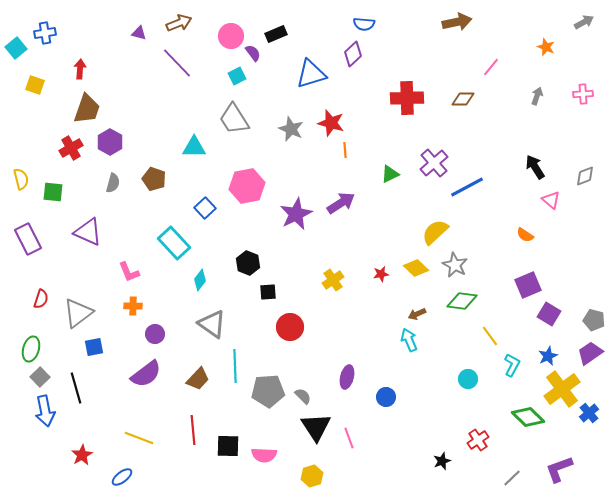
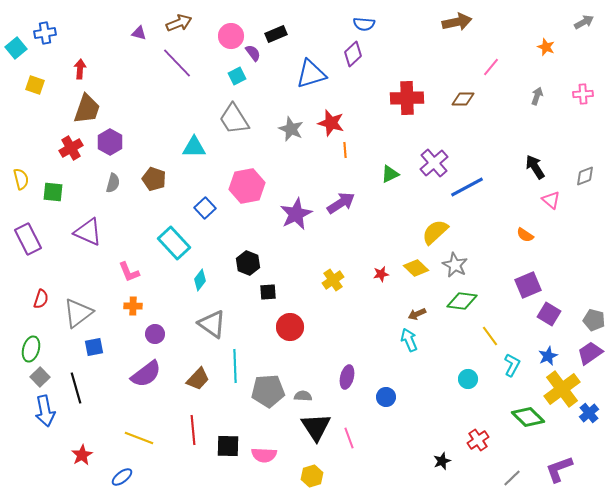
gray semicircle at (303, 396): rotated 42 degrees counterclockwise
